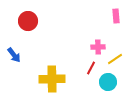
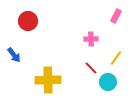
pink rectangle: rotated 32 degrees clockwise
pink cross: moved 7 px left, 8 px up
yellow line: moved 1 px right, 1 px up; rotated 21 degrees counterclockwise
red line: rotated 72 degrees counterclockwise
yellow cross: moved 4 px left, 1 px down
